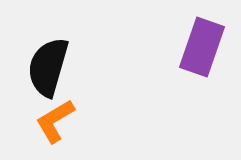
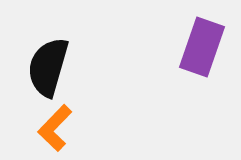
orange L-shape: moved 7 px down; rotated 15 degrees counterclockwise
